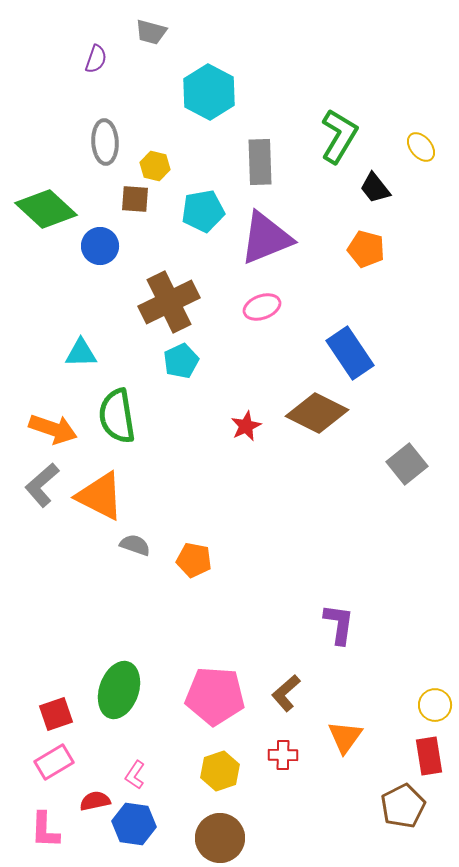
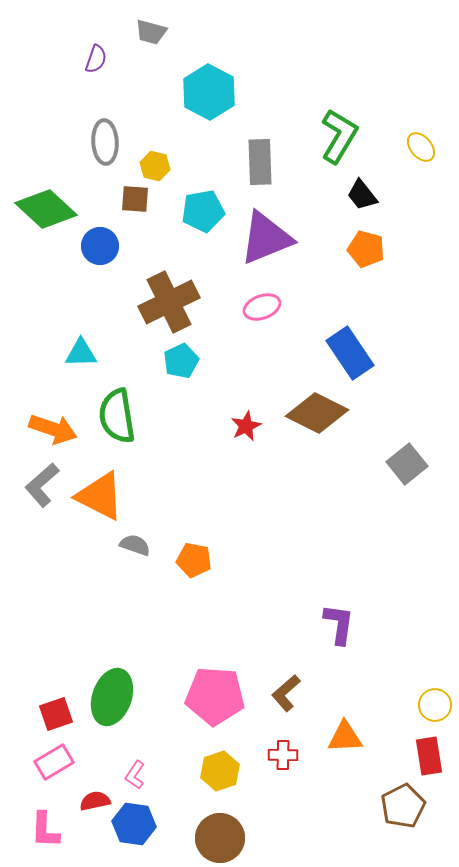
black trapezoid at (375, 188): moved 13 px left, 7 px down
green ellipse at (119, 690): moved 7 px left, 7 px down
orange triangle at (345, 737): rotated 51 degrees clockwise
